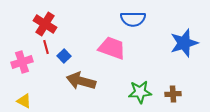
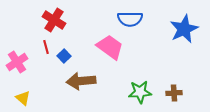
blue semicircle: moved 3 px left
red cross: moved 9 px right, 4 px up
blue star: moved 14 px up; rotated 8 degrees counterclockwise
pink trapezoid: moved 2 px left, 1 px up; rotated 16 degrees clockwise
pink cross: moved 5 px left; rotated 15 degrees counterclockwise
brown arrow: rotated 20 degrees counterclockwise
brown cross: moved 1 px right, 1 px up
yellow triangle: moved 1 px left, 3 px up; rotated 14 degrees clockwise
